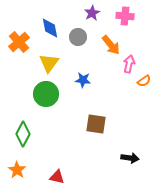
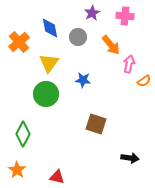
brown square: rotated 10 degrees clockwise
